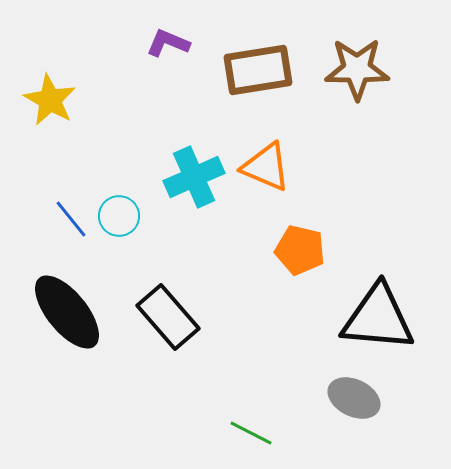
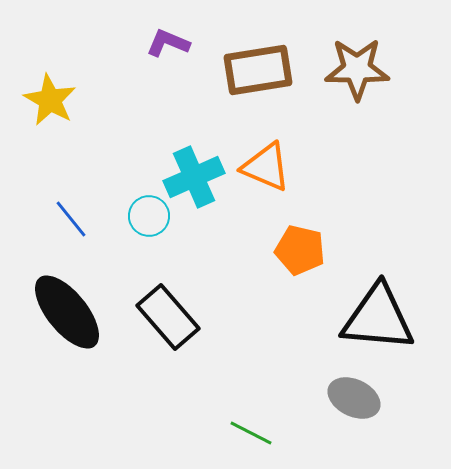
cyan circle: moved 30 px right
